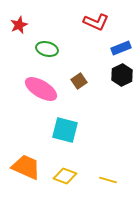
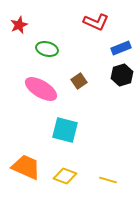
black hexagon: rotated 10 degrees clockwise
